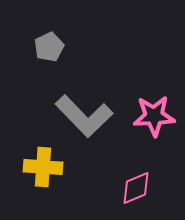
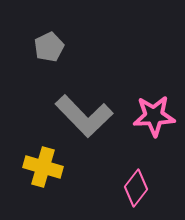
yellow cross: rotated 12 degrees clockwise
pink diamond: rotated 30 degrees counterclockwise
